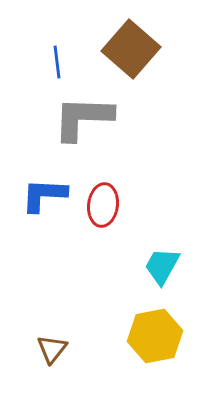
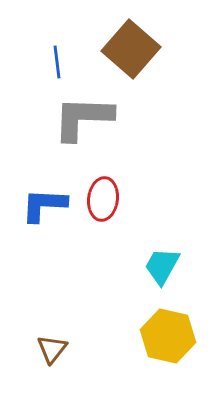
blue L-shape: moved 10 px down
red ellipse: moved 6 px up
yellow hexagon: moved 13 px right; rotated 24 degrees clockwise
